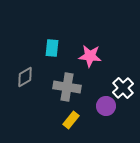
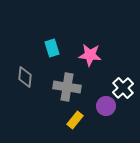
cyan rectangle: rotated 24 degrees counterclockwise
pink star: moved 1 px up
gray diamond: rotated 55 degrees counterclockwise
yellow rectangle: moved 4 px right
